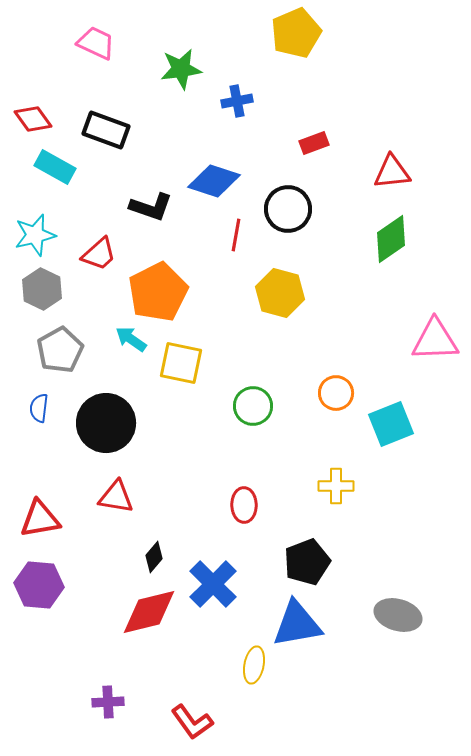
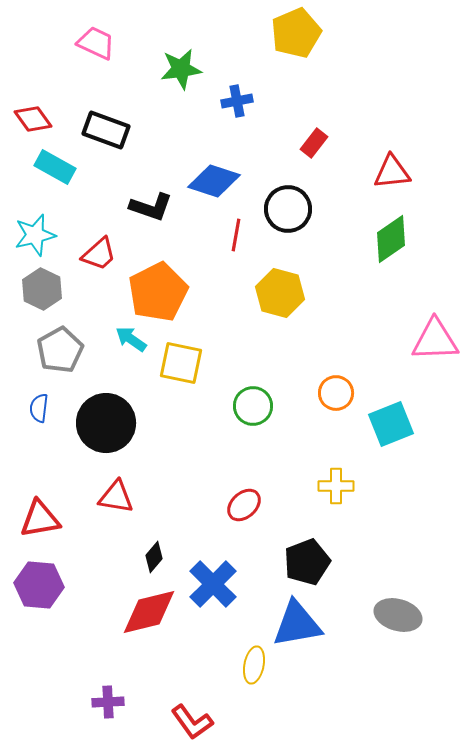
red rectangle at (314, 143): rotated 32 degrees counterclockwise
red ellipse at (244, 505): rotated 48 degrees clockwise
